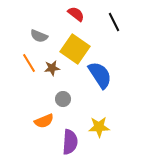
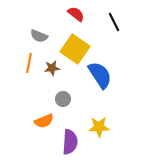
orange line: rotated 42 degrees clockwise
